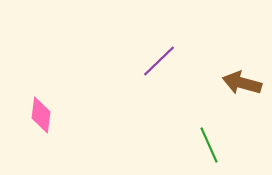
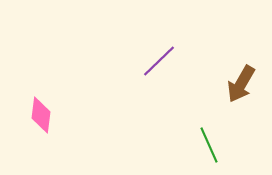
brown arrow: moved 1 px left, 1 px down; rotated 75 degrees counterclockwise
